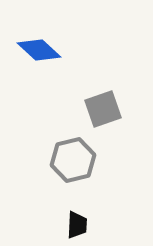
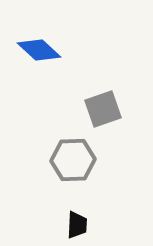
gray hexagon: rotated 12 degrees clockwise
